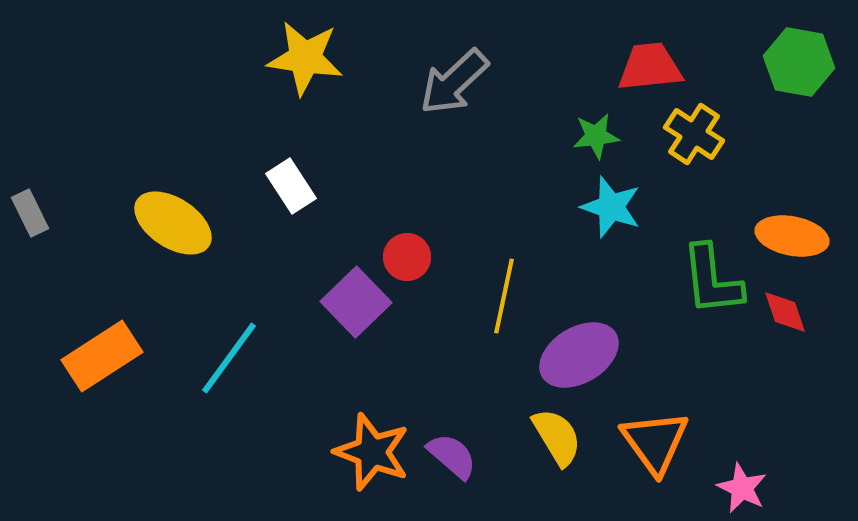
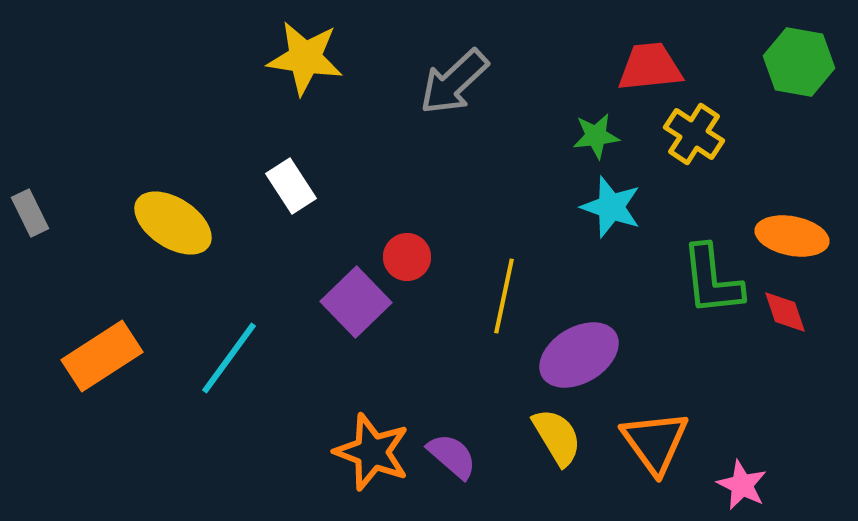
pink star: moved 3 px up
